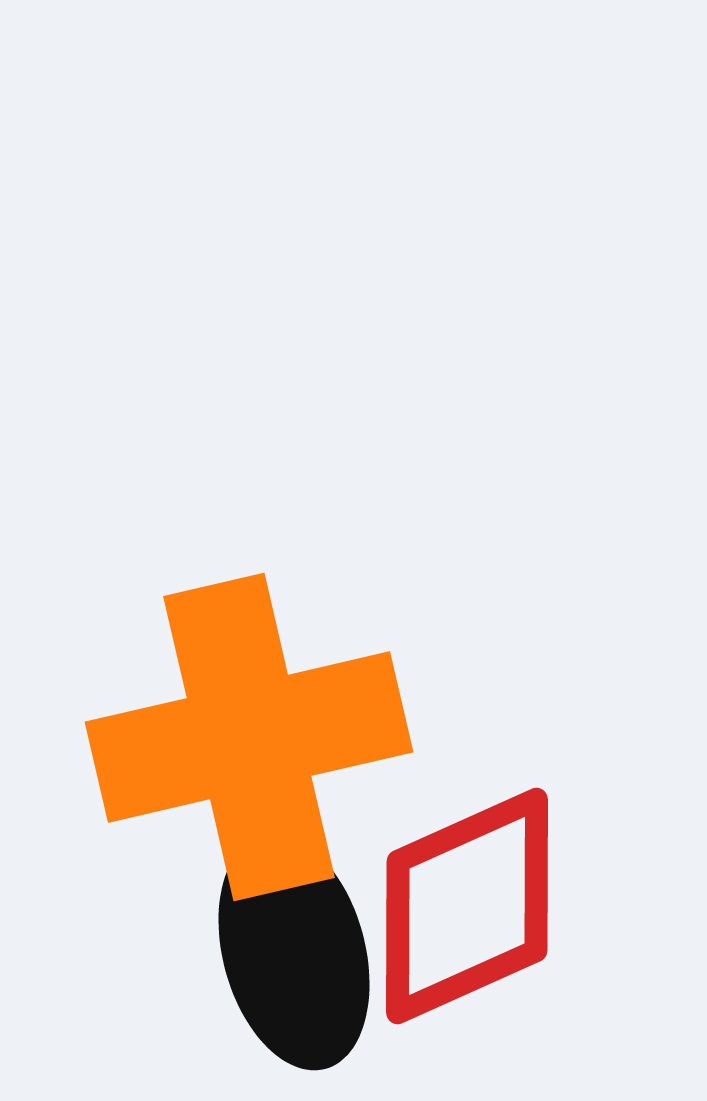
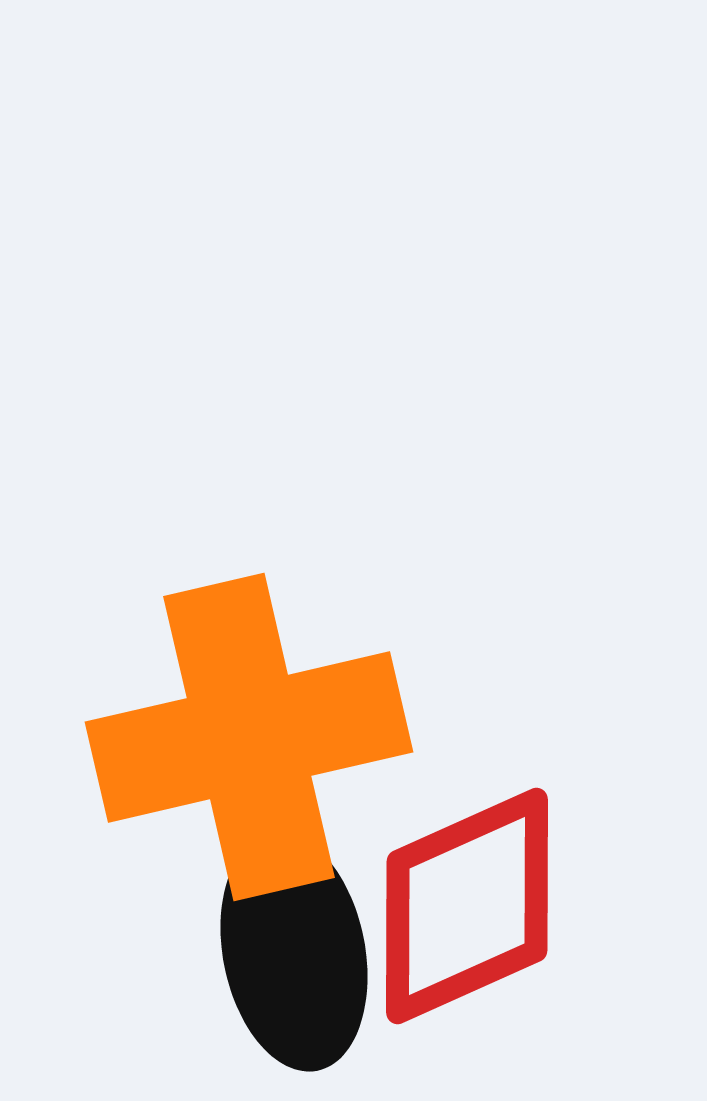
black ellipse: rotated 4 degrees clockwise
